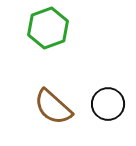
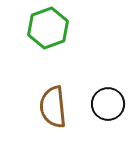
brown semicircle: rotated 42 degrees clockwise
